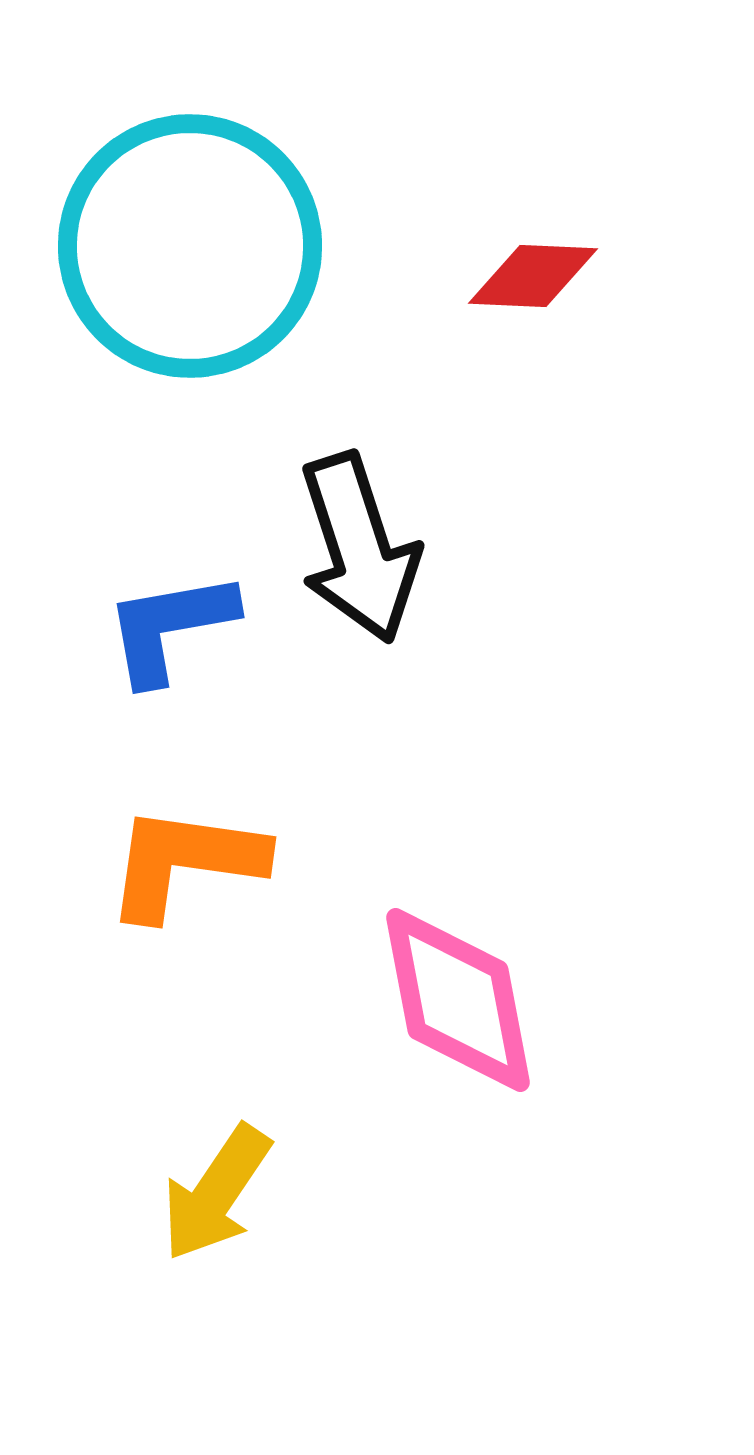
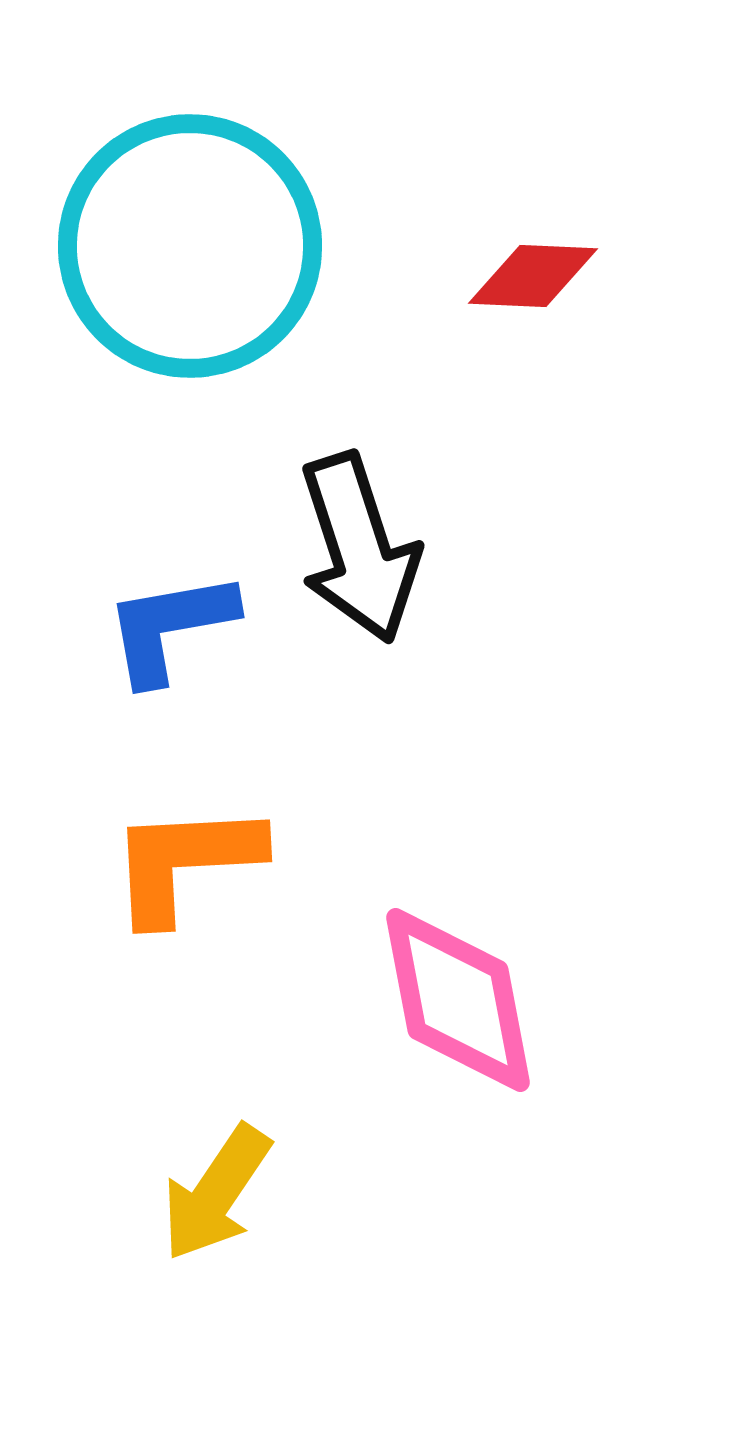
orange L-shape: rotated 11 degrees counterclockwise
